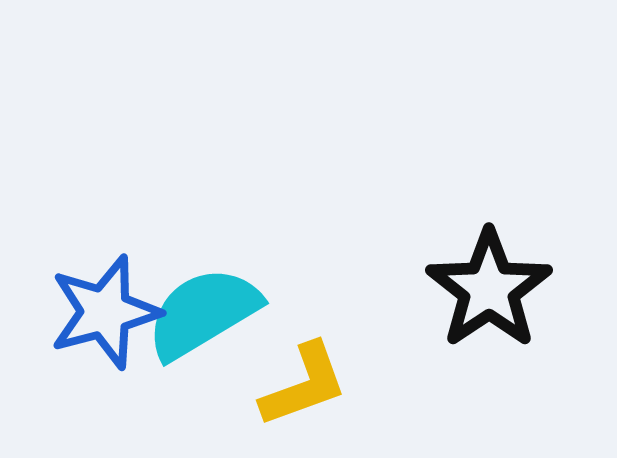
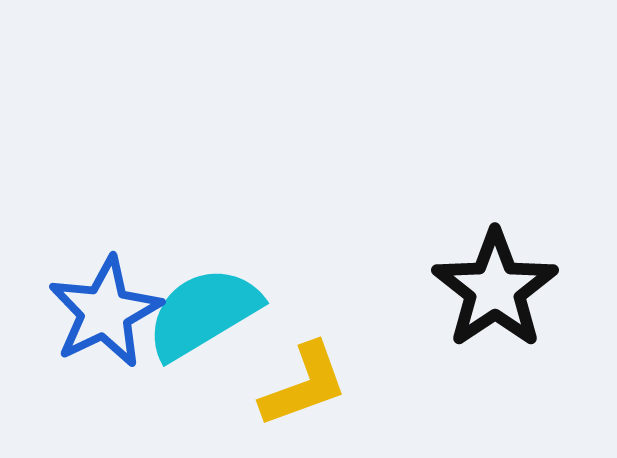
black star: moved 6 px right
blue star: rotated 11 degrees counterclockwise
